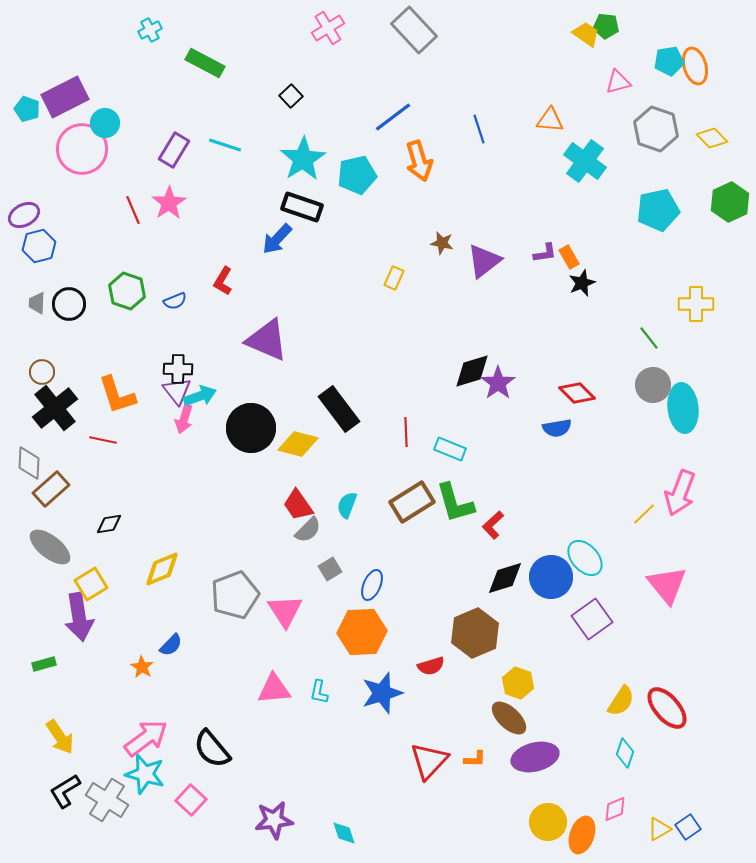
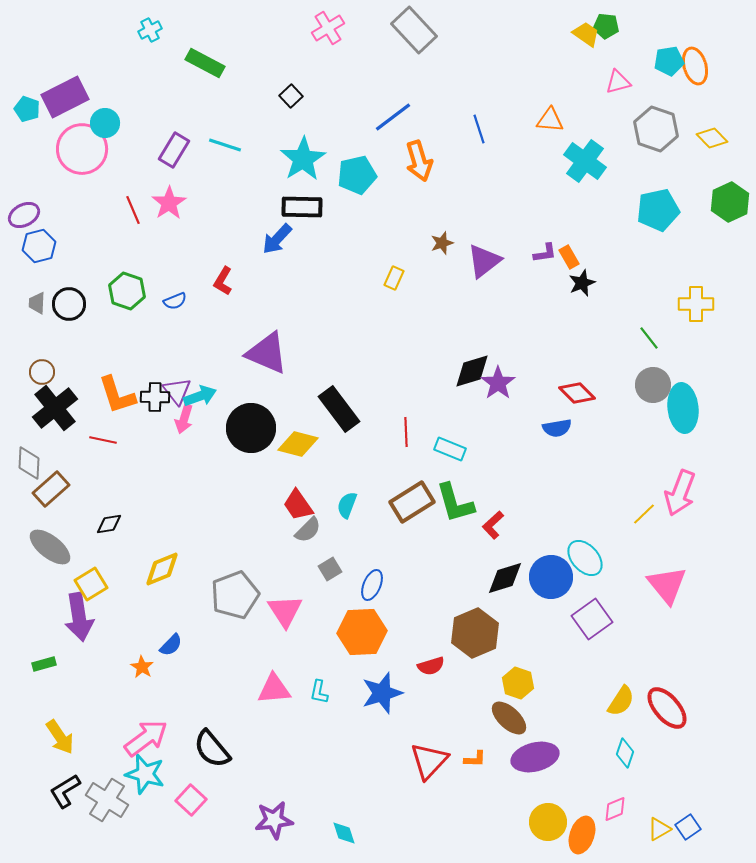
black rectangle at (302, 207): rotated 18 degrees counterclockwise
brown star at (442, 243): rotated 30 degrees counterclockwise
purple triangle at (267, 340): moved 13 px down
black cross at (178, 369): moved 23 px left, 28 px down
